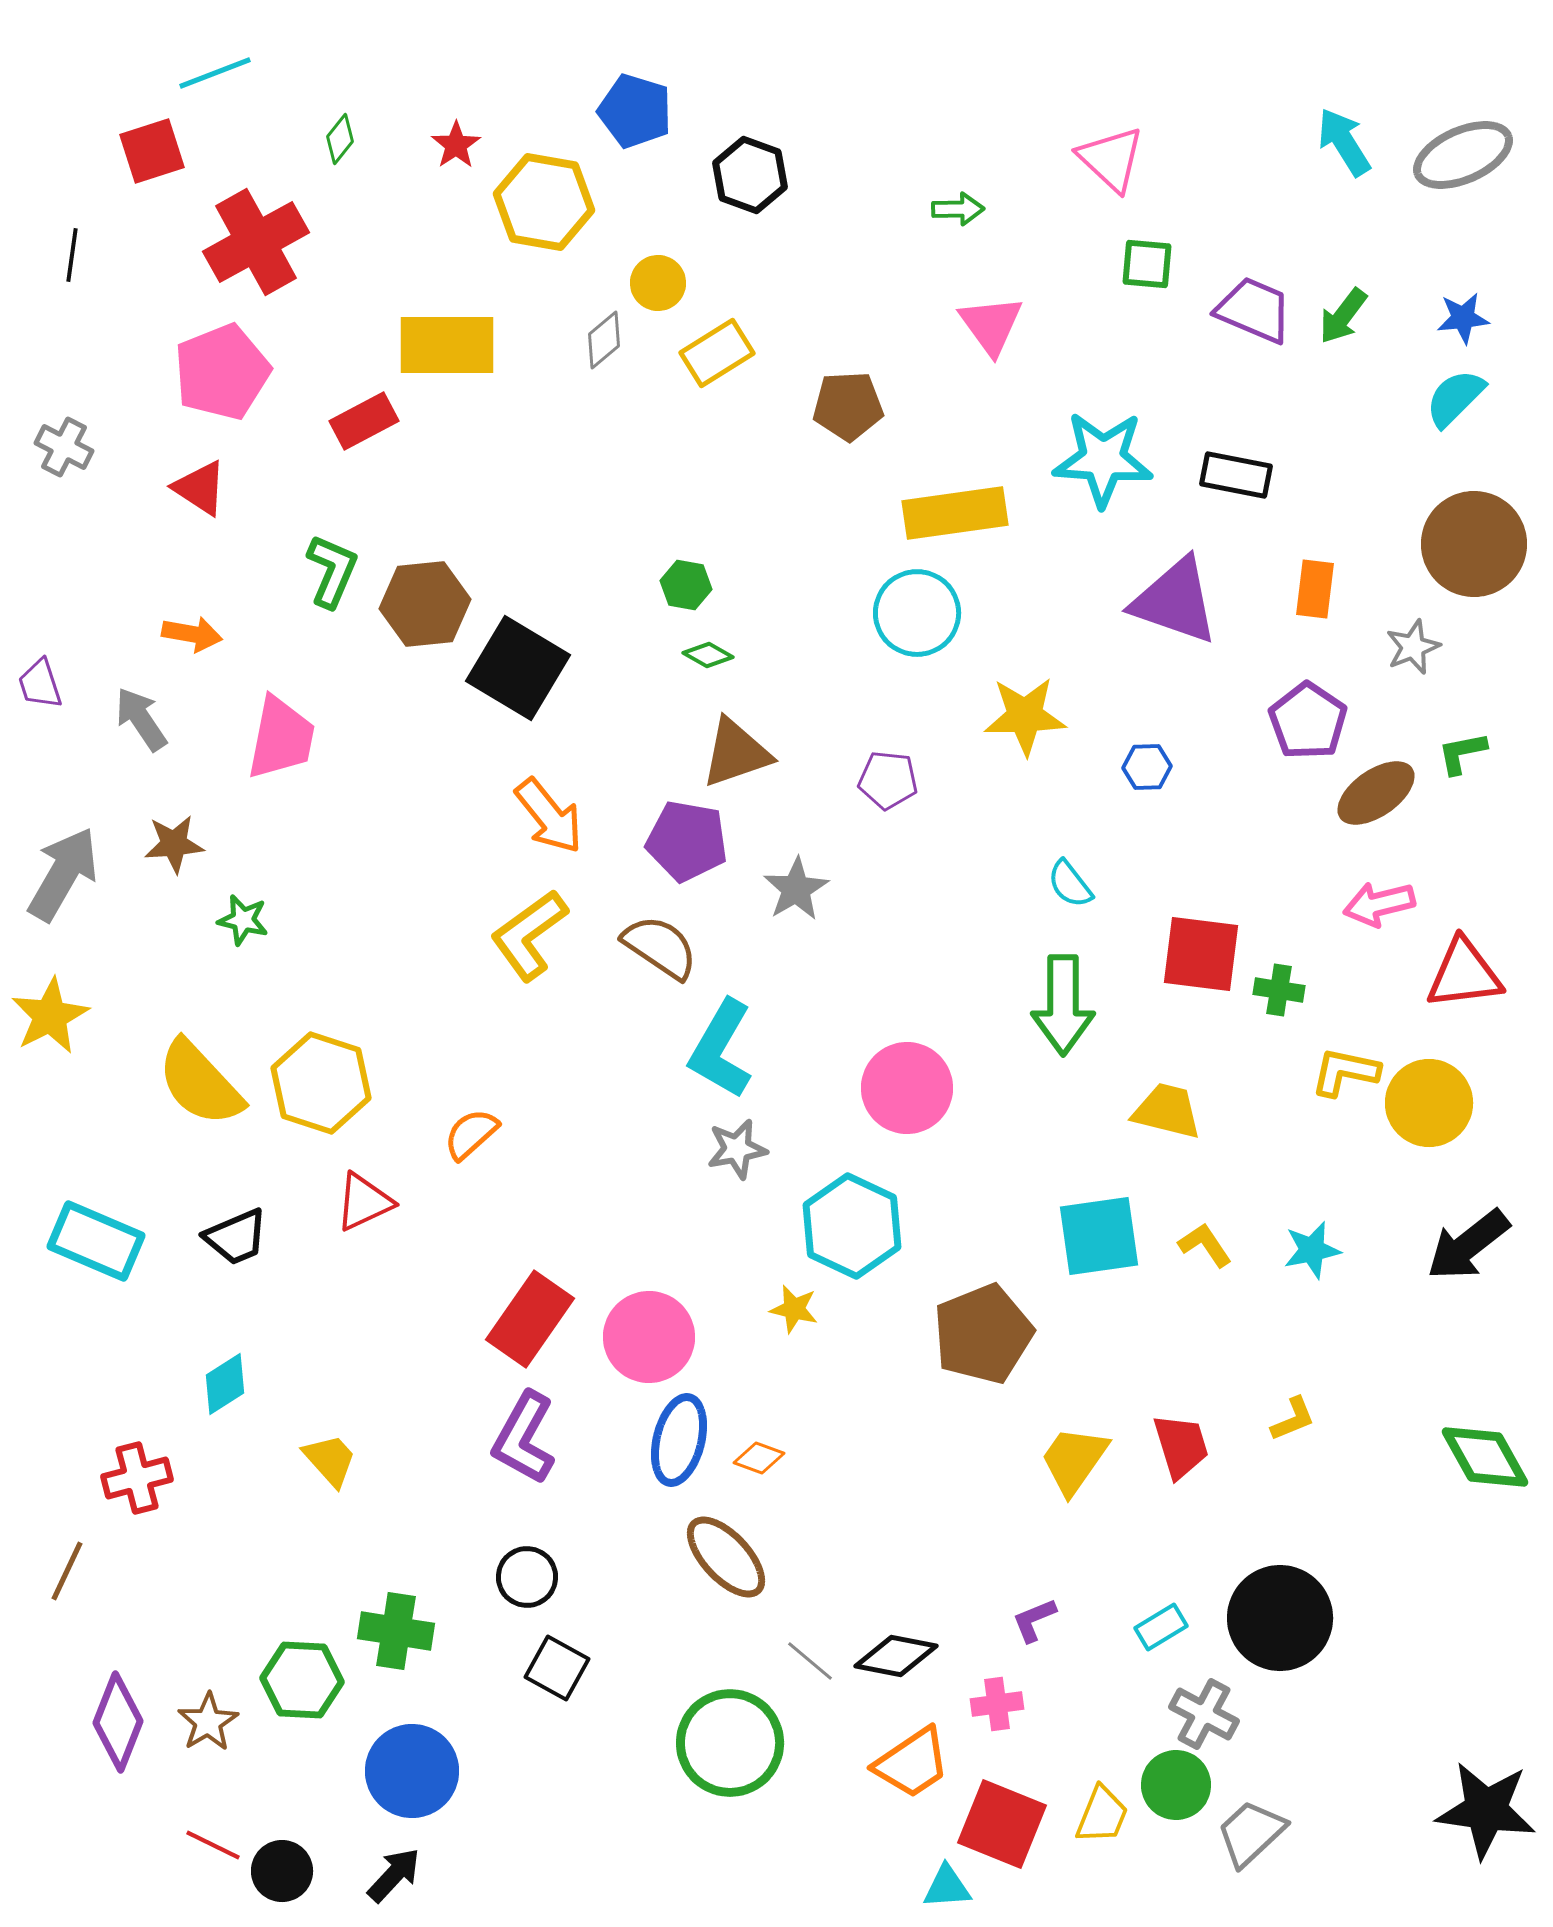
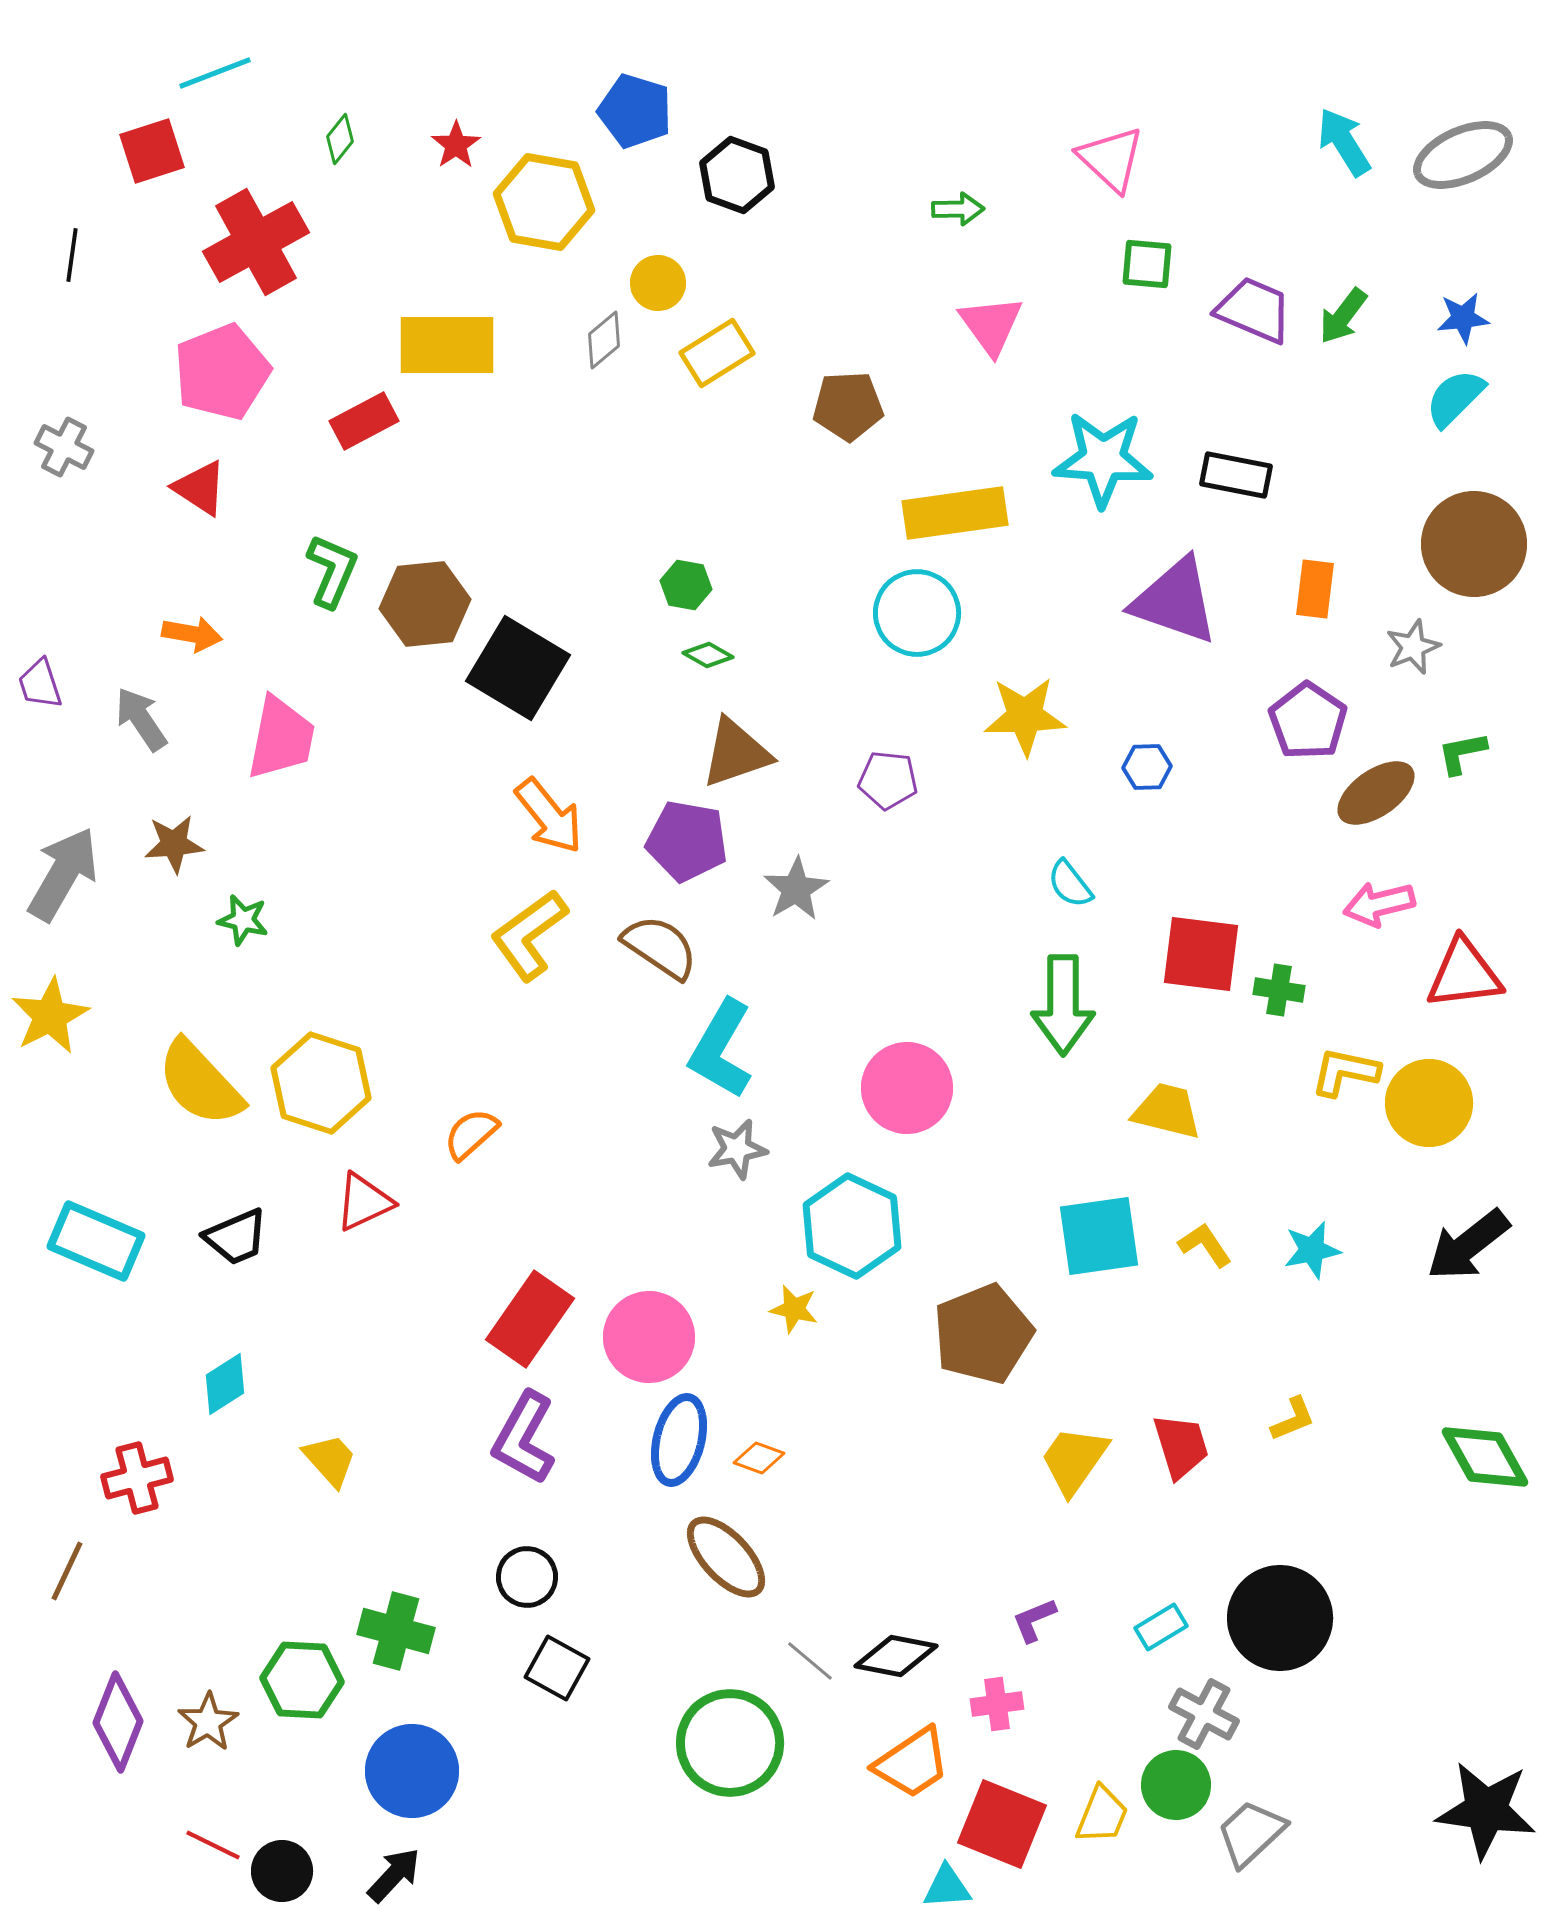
black hexagon at (750, 175): moved 13 px left
green cross at (396, 1631): rotated 6 degrees clockwise
